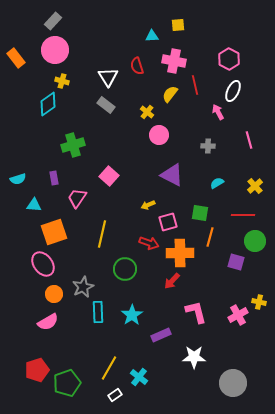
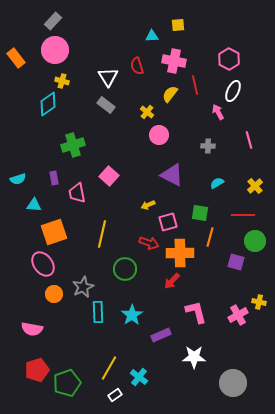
pink trapezoid at (77, 198): moved 5 px up; rotated 45 degrees counterclockwise
pink semicircle at (48, 322): moved 16 px left, 7 px down; rotated 40 degrees clockwise
